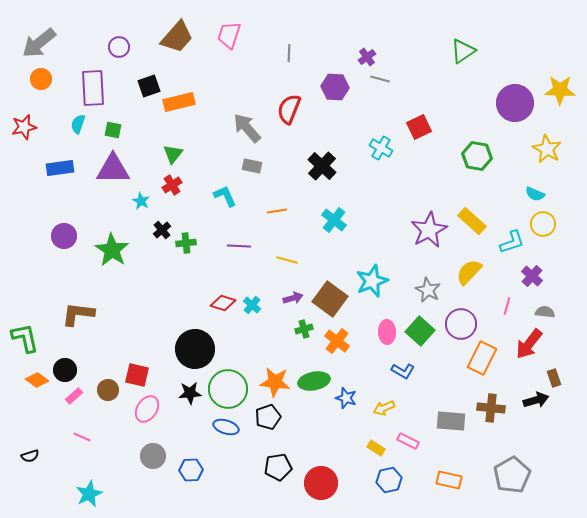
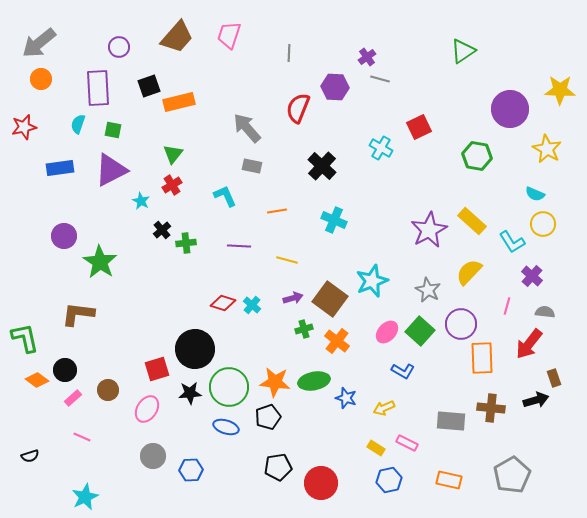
purple rectangle at (93, 88): moved 5 px right
purple circle at (515, 103): moved 5 px left, 6 px down
red semicircle at (289, 109): moved 9 px right, 1 px up
purple triangle at (113, 169): moved 2 px left, 1 px down; rotated 27 degrees counterclockwise
cyan cross at (334, 220): rotated 15 degrees counterclockwise
cyan L-shape at (512, 242): rotated 76 degrees clockwise
green star at (112, 250): moved 12 px left, 12 px down
pink ellipse at (387, 332): rotated 45 degrees clockwise
orange rectangle at (482, 358): rotated 28 degrees counterclockwise
red square at (137, 375): moved 20 px right, 6 px up; rotated 30 degrees counterclockwise
green circle at (228, 389): moved 1 px right, 2 px up
pink rectangle at (74, 396): moved 1 px left, 2 px down
pink rectangle at (408, 441): moved 1 px left, 2 px down
cyan star at (89, 494): moved 4 px left, 3 px down
